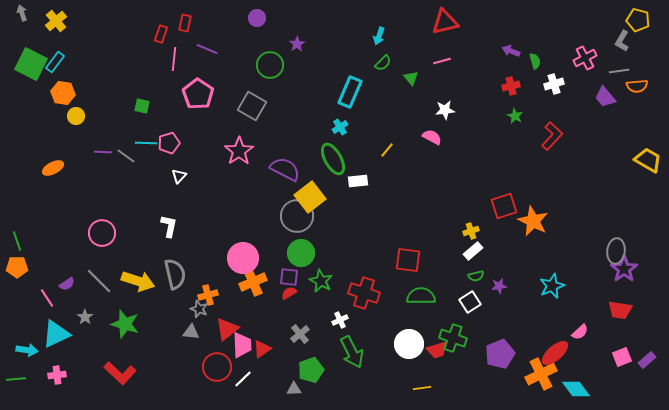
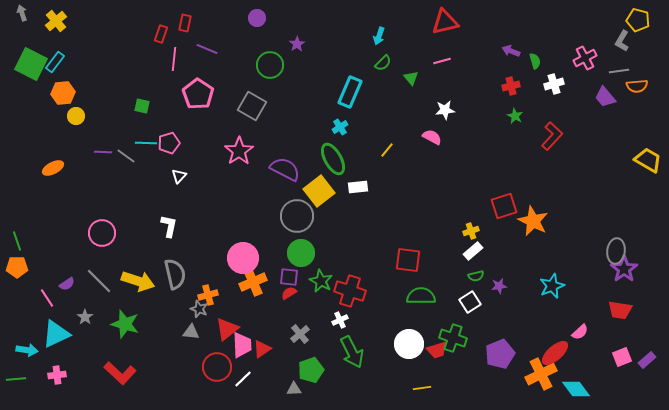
orange hexagon at (63, 93): rotated 15 degrees counterclockwise
white rectangle at (358, 181): moved 6 px down
yellow square at (310, 197): moved 9 px right, 6 px up
red cross at (364, 293): moved 14 px left, 2 px up
